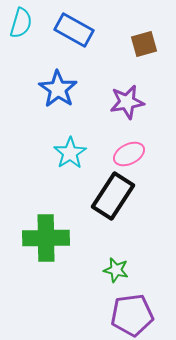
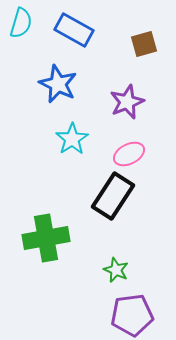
blue star: moved 5 px up; rotated 9 degrees counterclockwise
purple star: rotated 12 degrees counterclockwise
cyan star: moved 2 px right, 14 px up
green cross: rotated 9 degrees counterclockwise
green star: rotated 10 degrees clockwise
